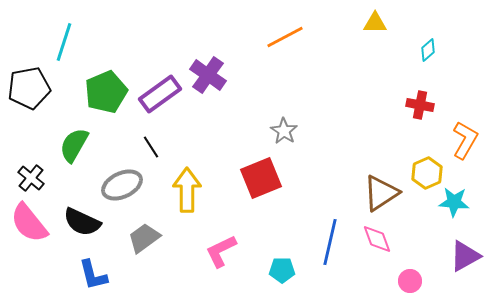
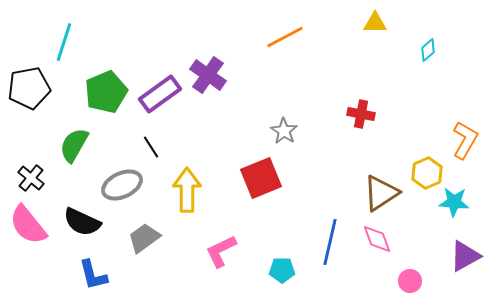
red cross: moved 59 px left, 9 px down
pink semicircle: moved 1 px left, 2 px down
